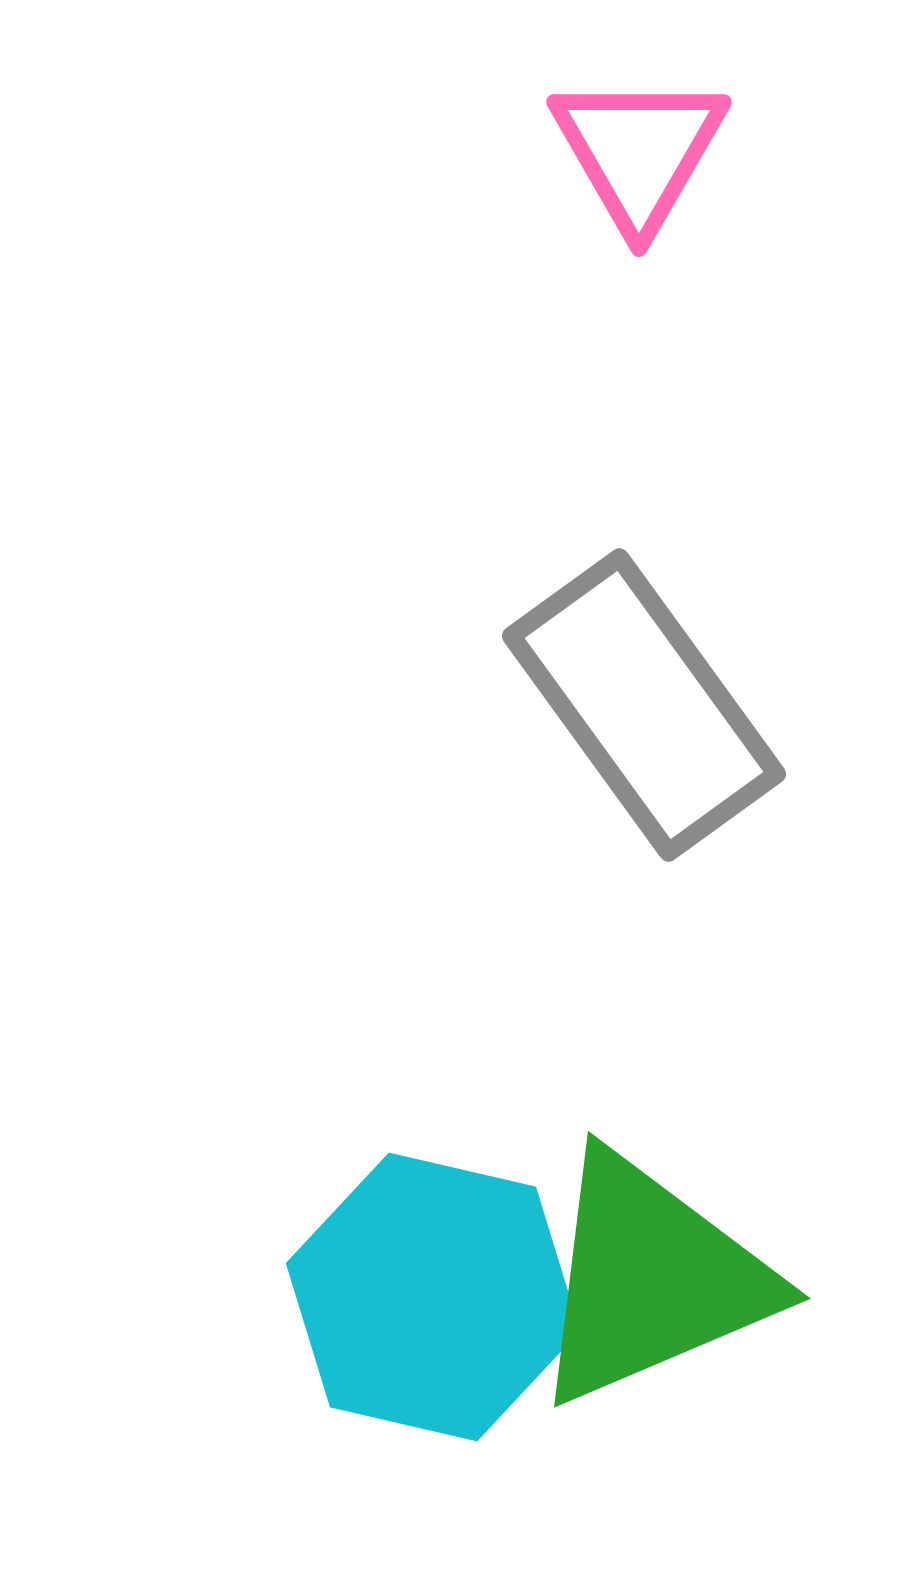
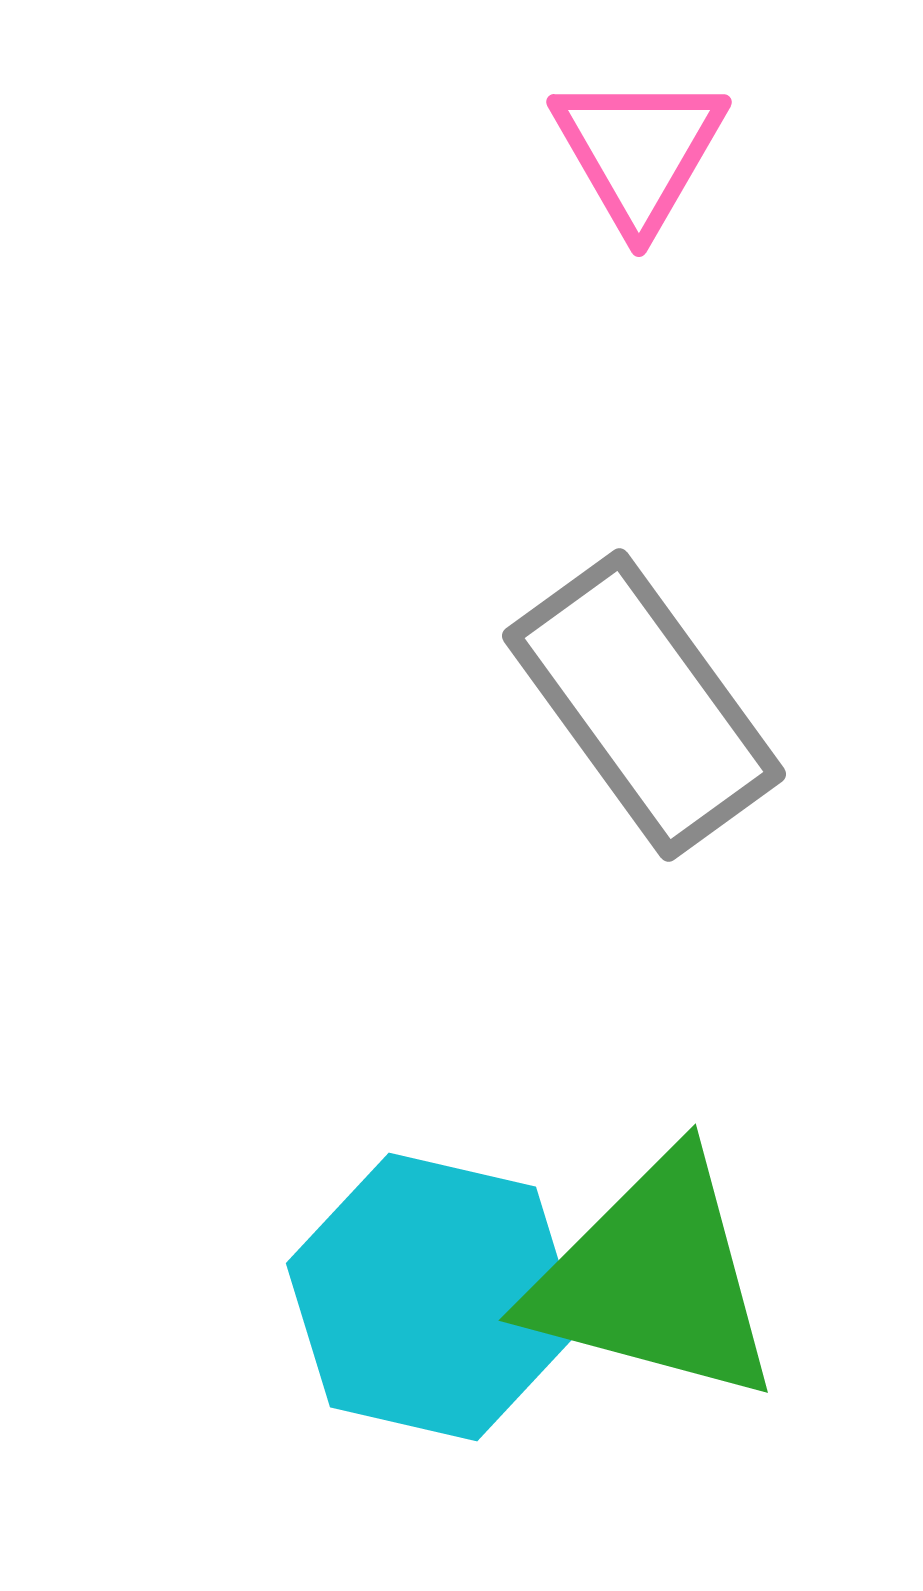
green triangle: moved 3 px right; rotated 38 degrees clockwise
